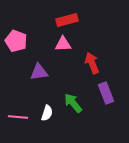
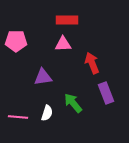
red rectangle: rotated 15 degrees clockwise
pink pentagon: rotated 20 degrees counterclockwise
purple triangle: moved 4 px right, 5 px down
